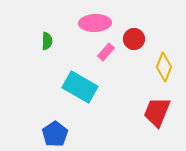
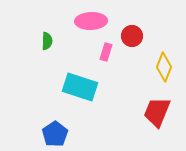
pink ellipse: moved 4 px left, 2 px up
red circle: moved 2 px left, 3 px up
pink rectangle: rotated 24 degrees counterclockwise
cyan rectangle: rotated 12 degrees counterclockwise
